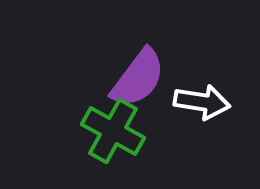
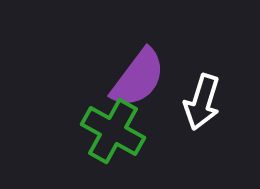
white arrow: rotated 98 degrees clockwise
